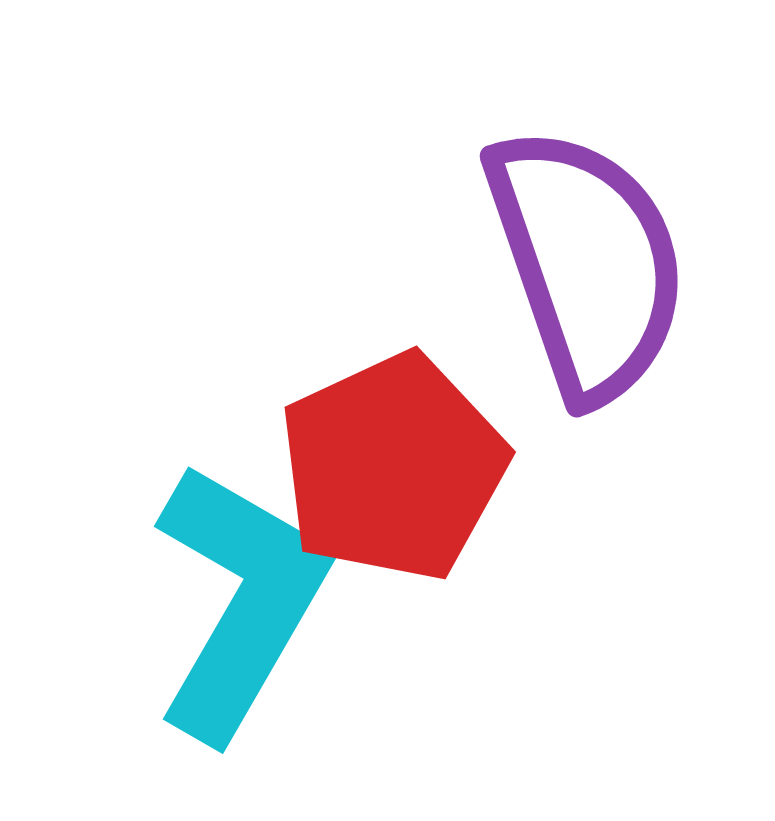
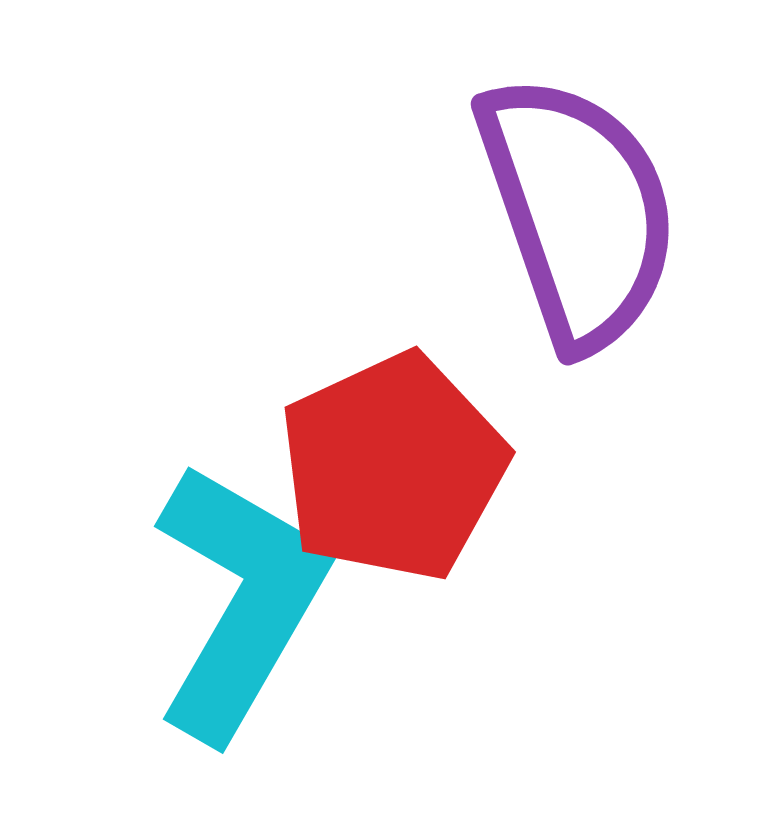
purple semicircle: moved 9 px left, 52 px up
